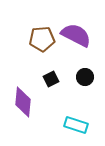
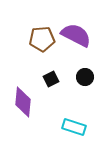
cyan rectangle: moved 2 px left, 2 px down
